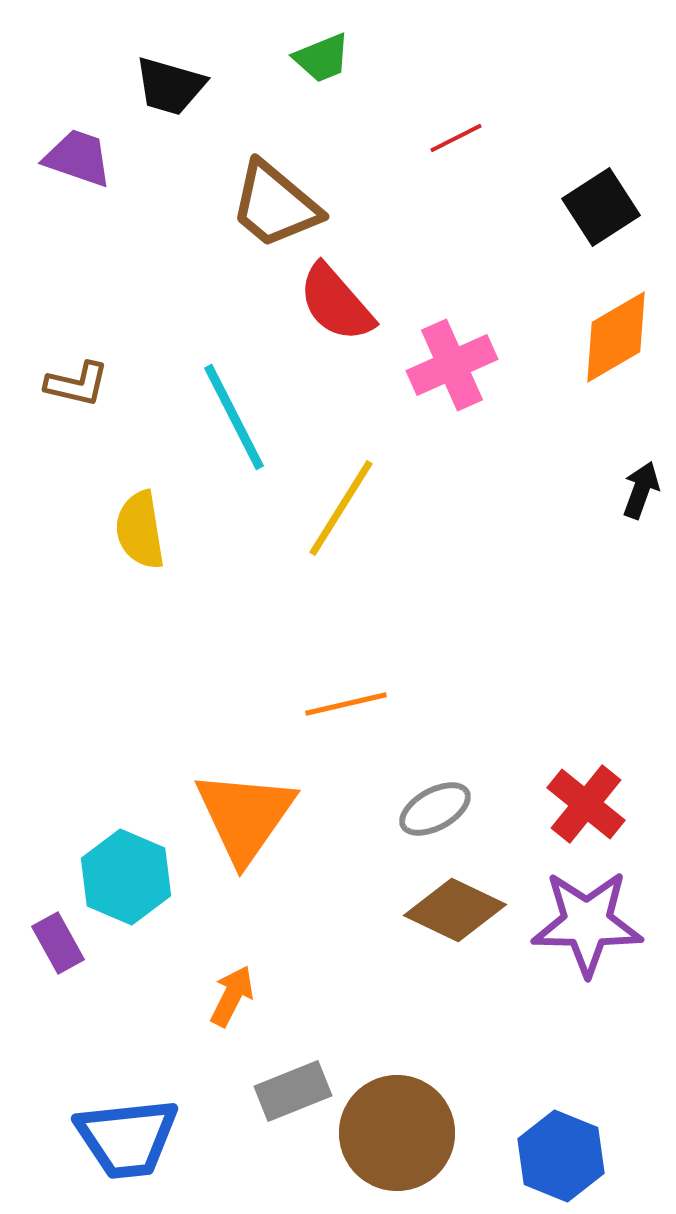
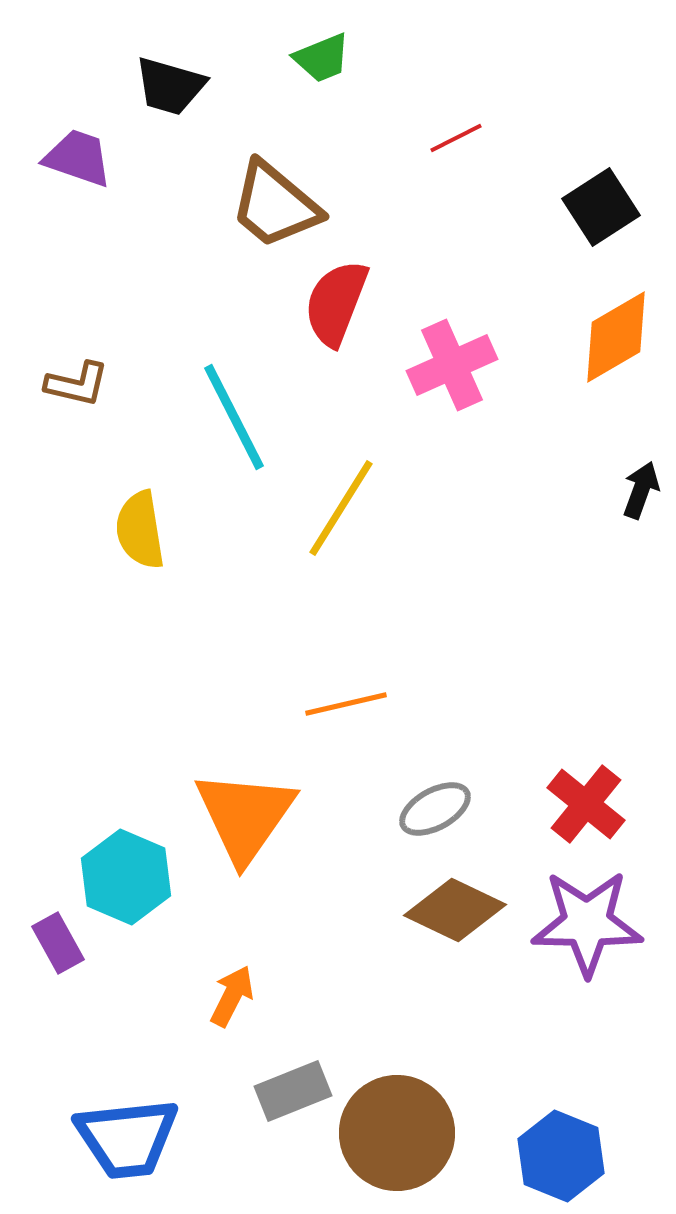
red semicircle: rotated 62 degrees clockwise
